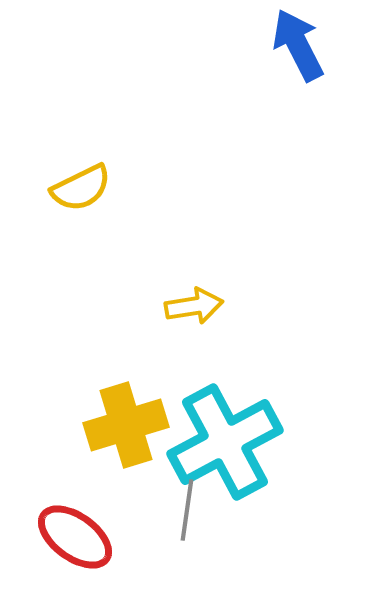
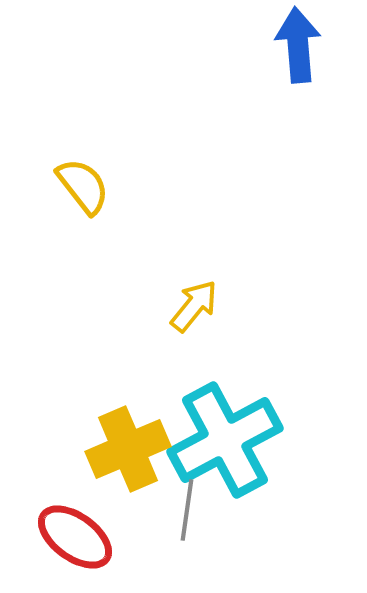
blue arrow: rotated 22 degrees clockwise
yellow semicircle: moved 2 px right, 2 px up; rotated 102 degrees counterclockwise
yellow arrow: rotated 42 degrees counterclockwise
yellow cross: moved 2 px right, 24 px down; rotated 6 degrees counterclockwise
cyan cross: moved 2 px up
